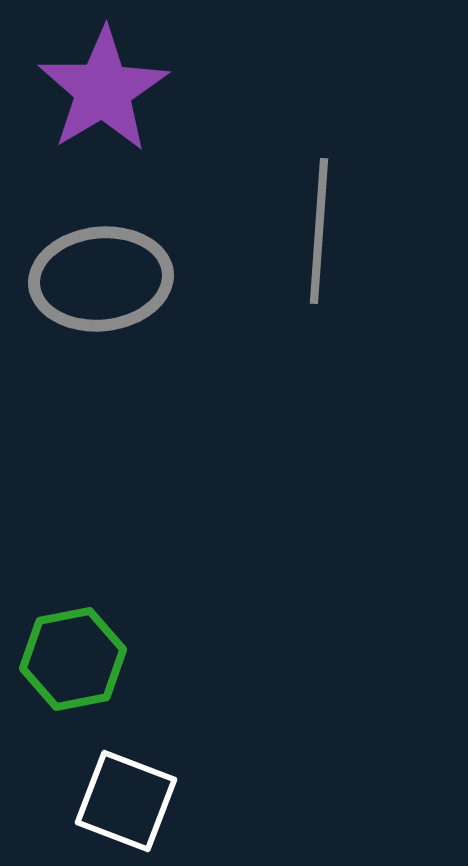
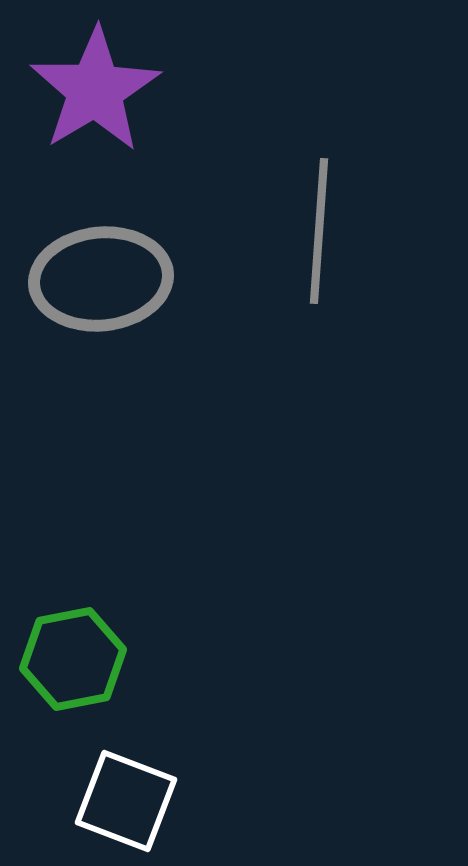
purple star: moved 8 px left
